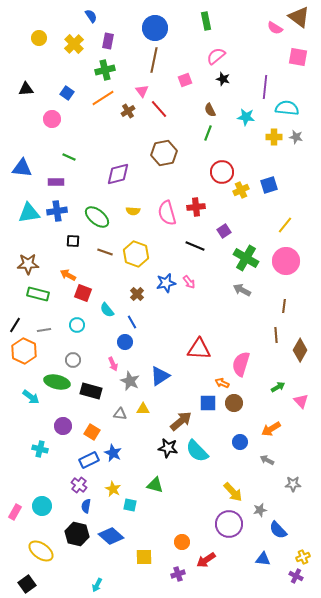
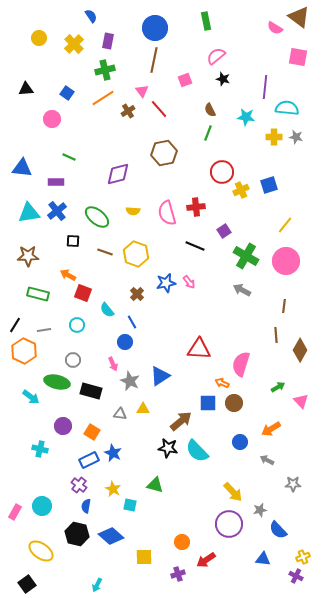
blue cross at (57, 211): rotated 30 degrees counterclockwise
green cross at (246, 258): moved 2 px up
brown star at (28, 264): moved 8 px up
